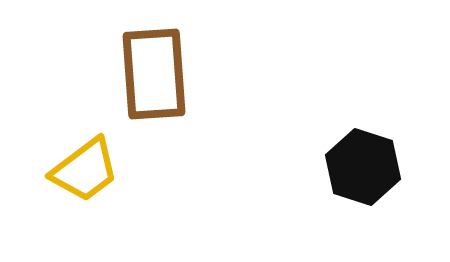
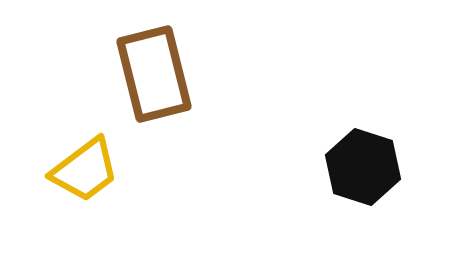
brown rectangle: rotated 10 degrees counterclockwise
